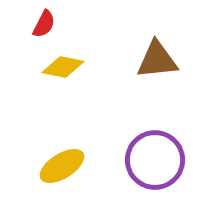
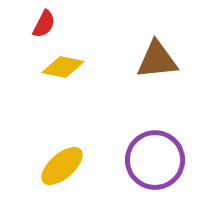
yellow ellipse: rotated 9 degrees counterclockwise
